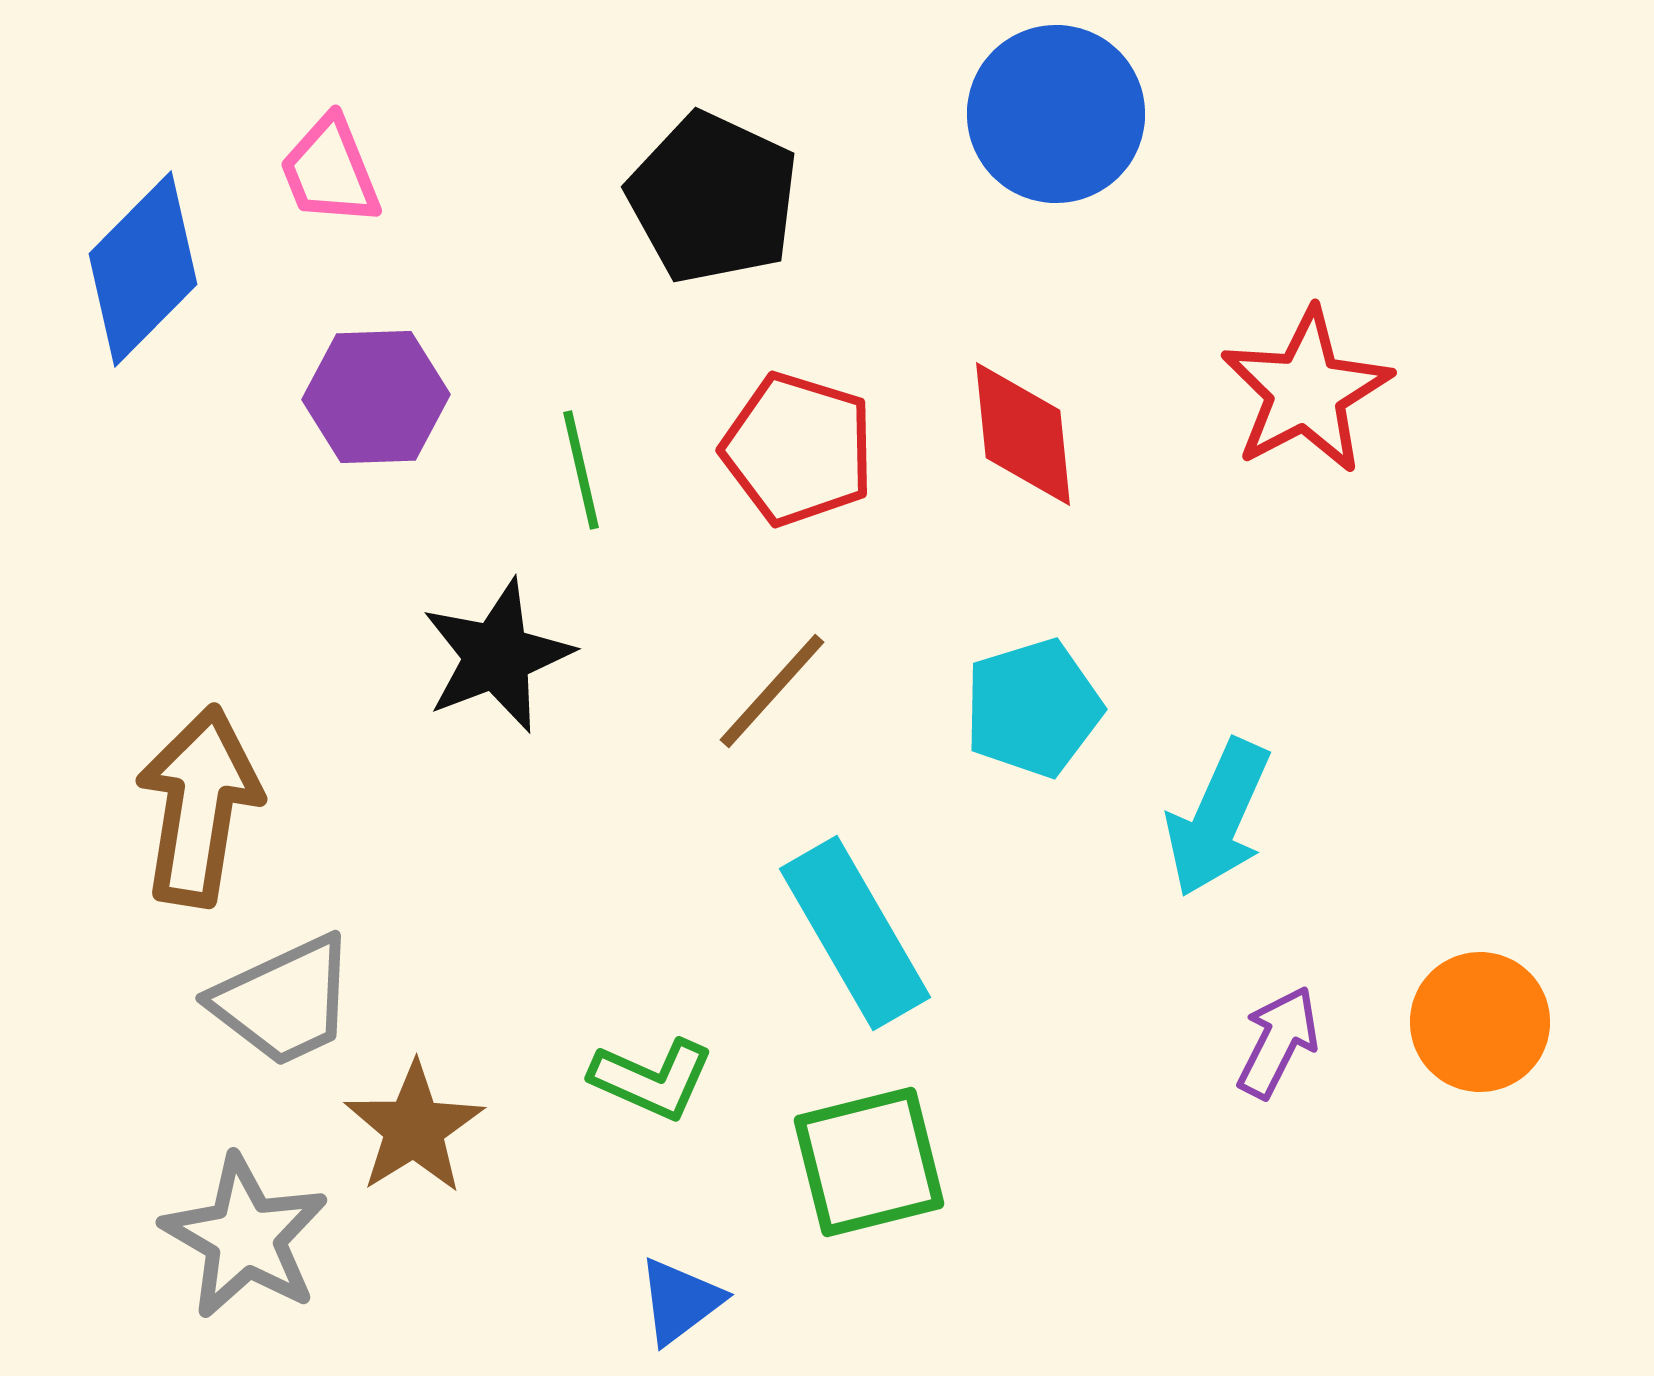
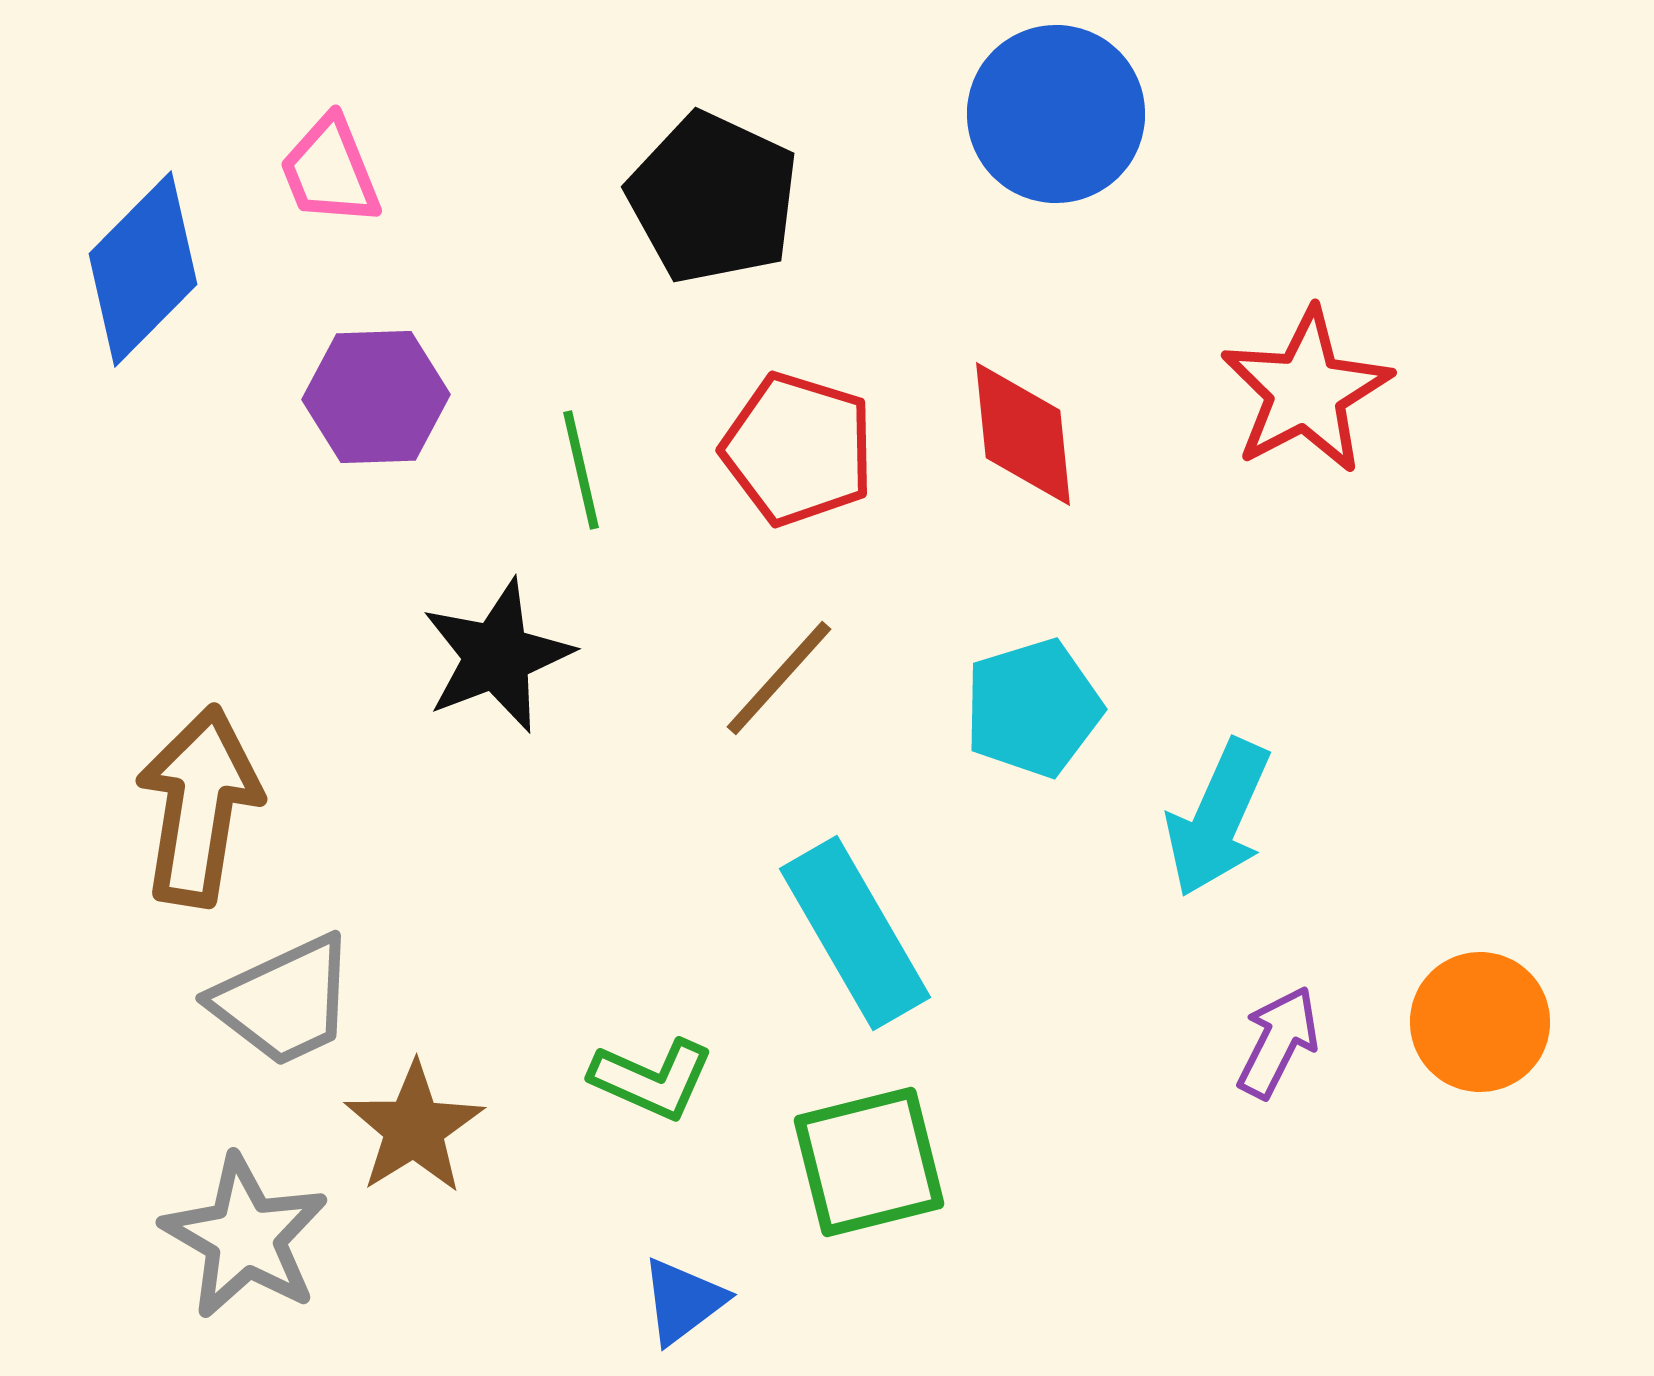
brown line: moved 7 px right, 13 px up
blue triangle: moved 3 px right
